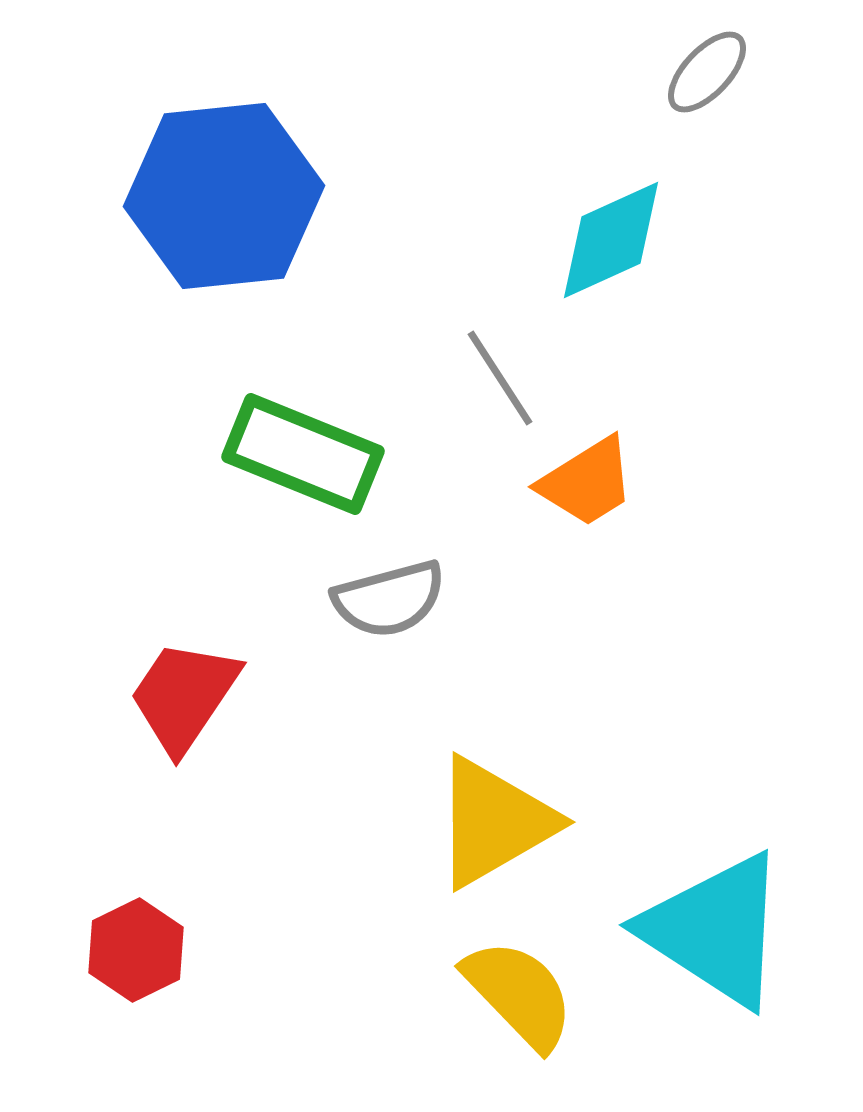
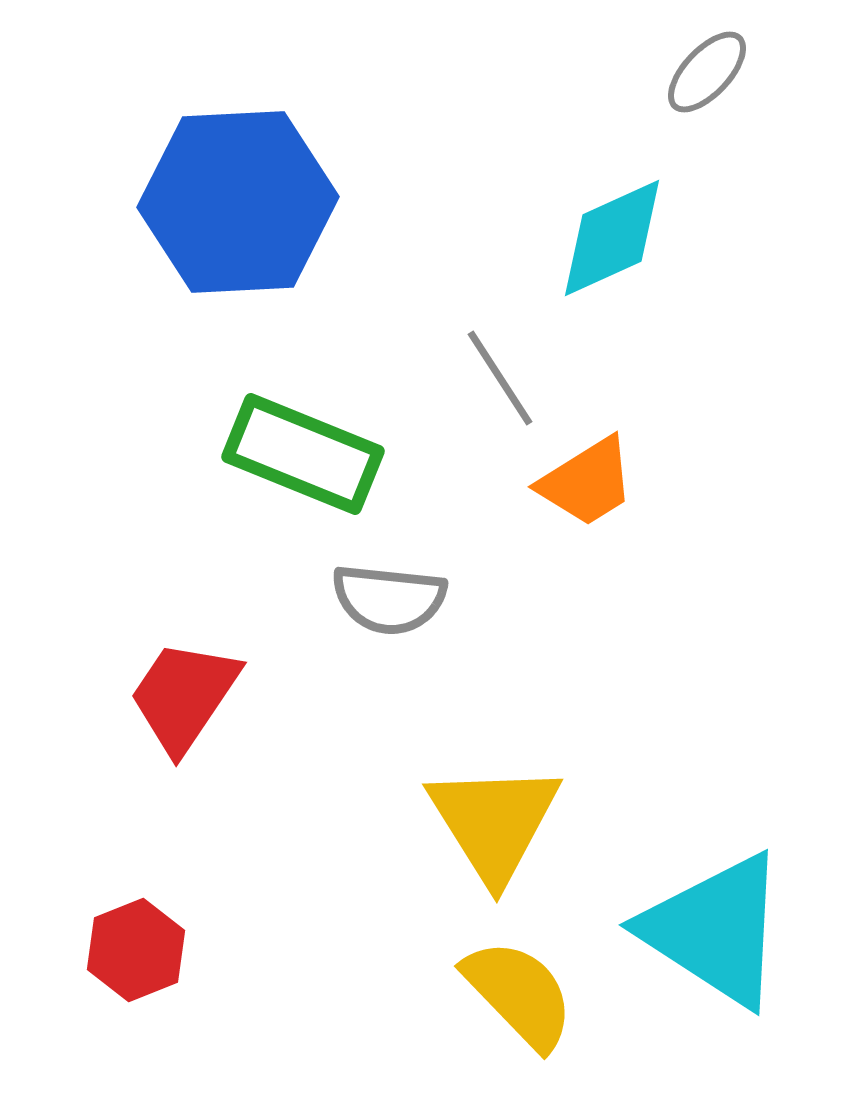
blue hexagon: moved 14 px right, 6 px down; rotated 3 degrees clockwise
cyan diamond: moved 1 px right, 2 px up
gray semicircle: rotated 21 degrees clockwise
yellow triangle: rotated 32 degrees counterclockwise
red hexagon: rotated 4 degrees clockwise
